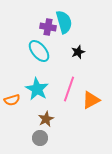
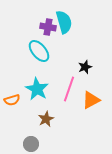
black star: moved 7 px right, 15 px down
gray circle: moved 9 px left, 6 px down
